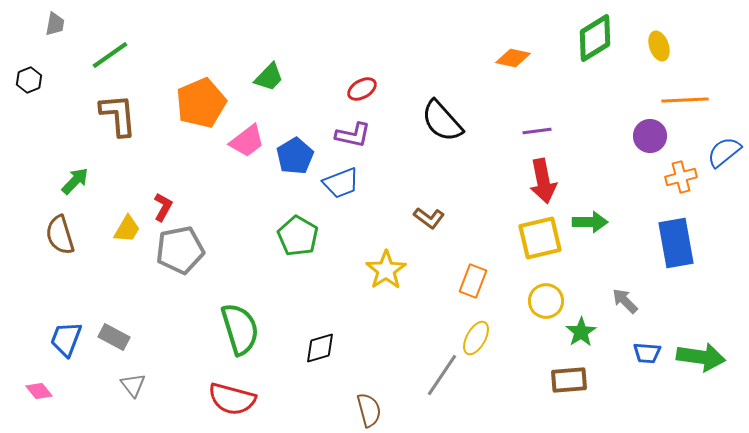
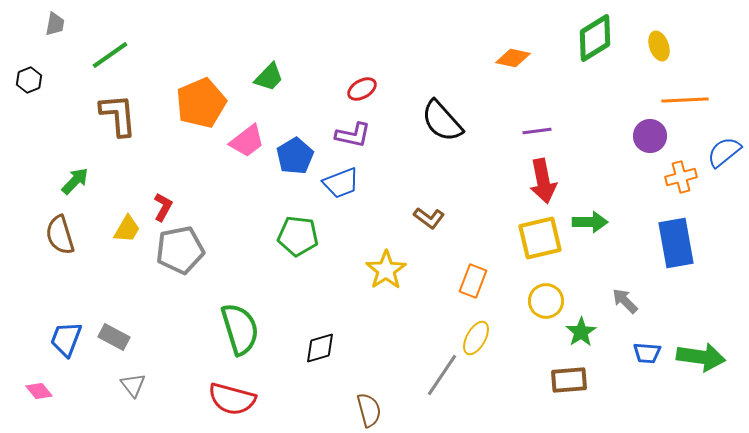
green pentagon at (298, 236): rotated 24 degrees counterclockwise
